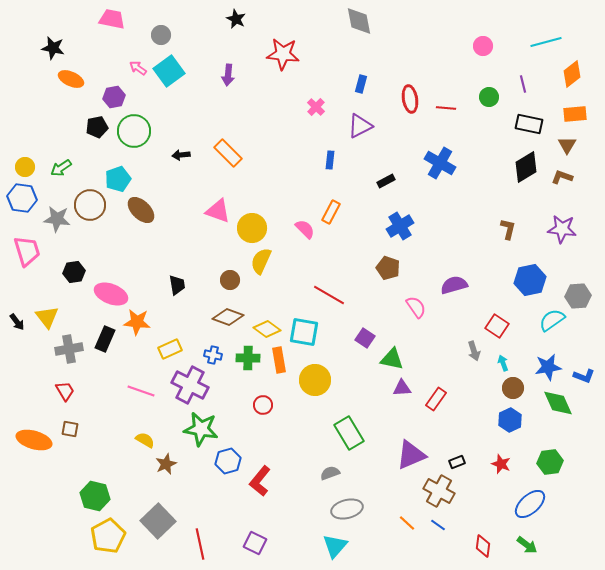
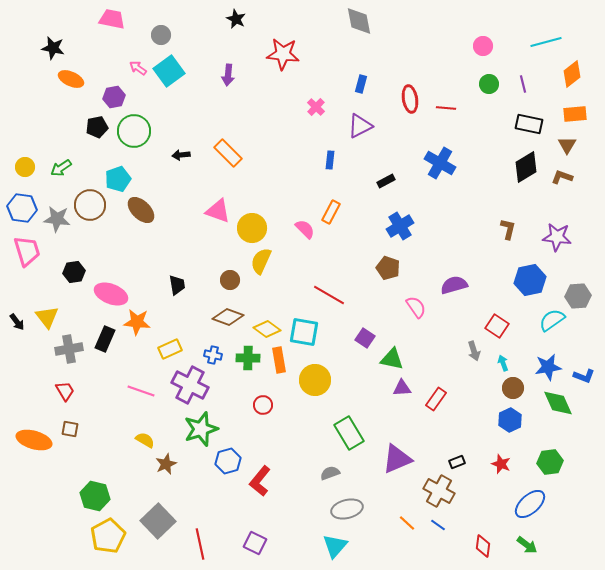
green circle at (489, 97): moved 13 px up
blue hexagon at (22, 198): moved 10 px down
purple star at (562, 229): moved 5 px left, 8 px down
green star at (201, 429): rotated 28 degrees counterclockwise
purple triangle at (411, 455): moved 14 px left, 4 px down
